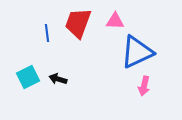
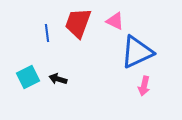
pink triangle: rotated 24 degrees clockwise
